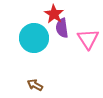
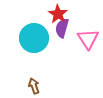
red star: moved 4 px right
purple semicircle: rotated 24 degrees clockwise
brown arrow: moved 1 px left, 1 px down; rotated 42 degrees clockwise
